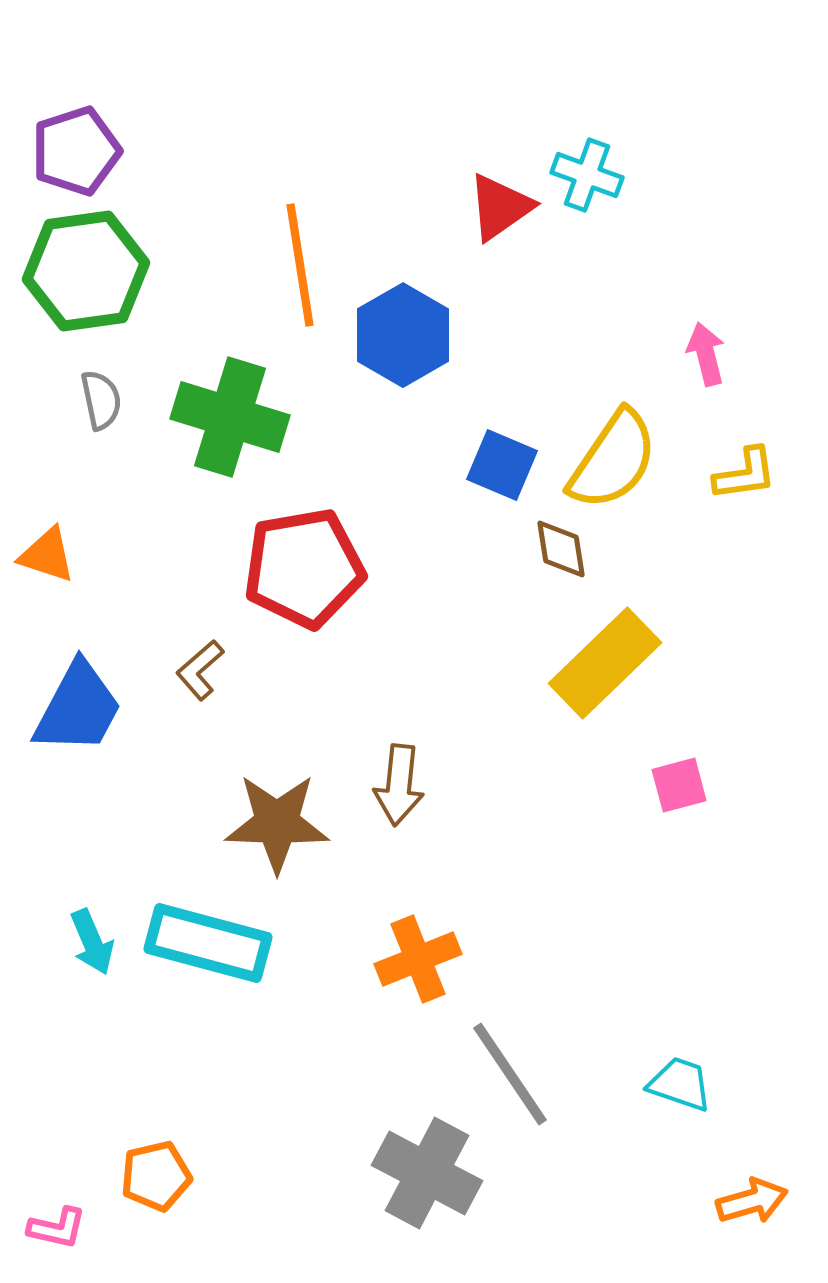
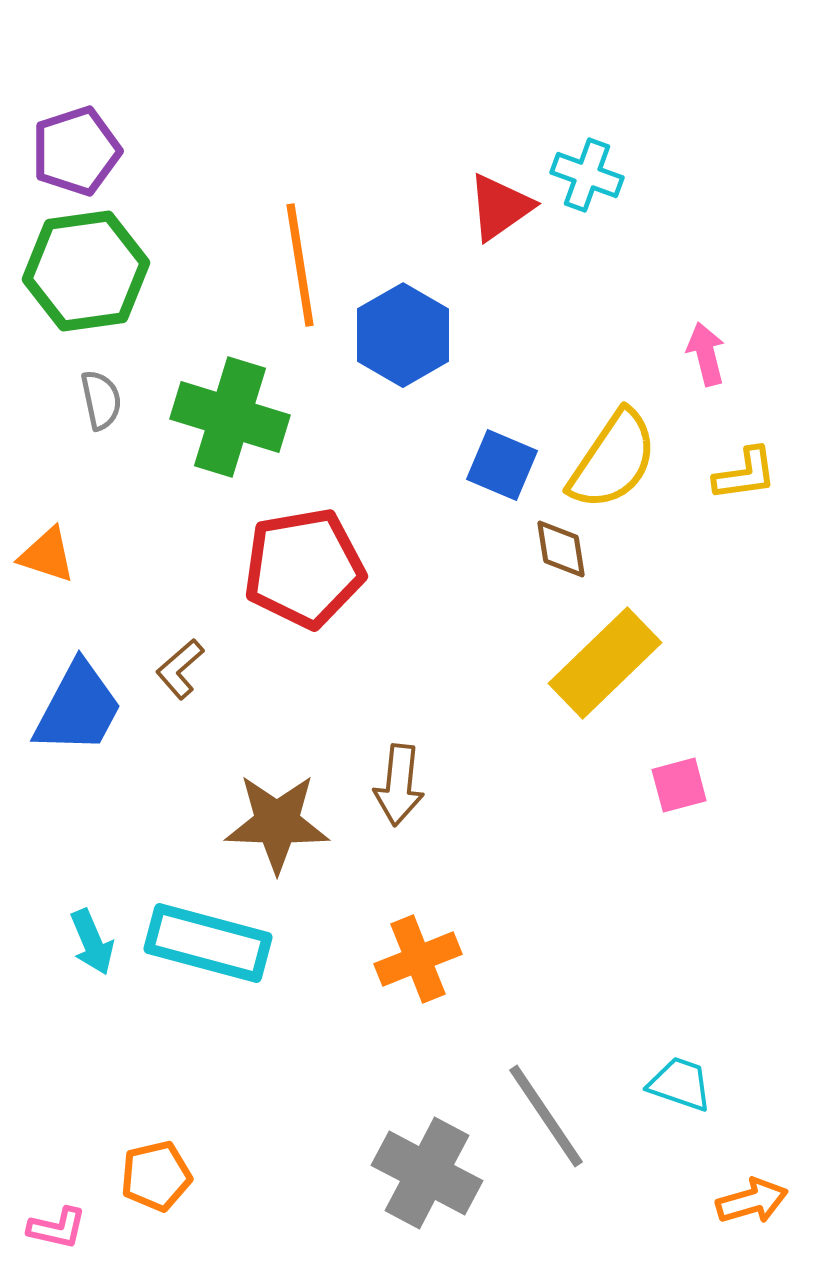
brown L-shape: moved 20 px left, 1 px up
gray line: moved 36 px right, 42 px down
